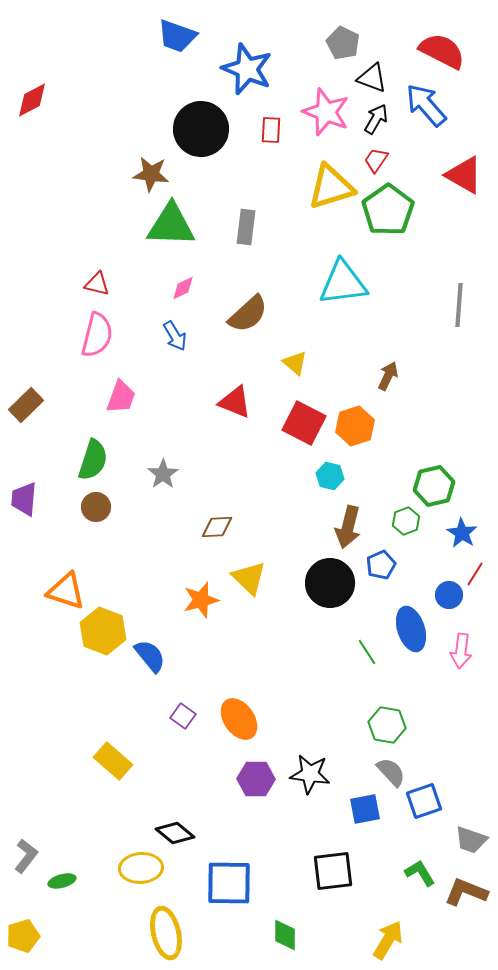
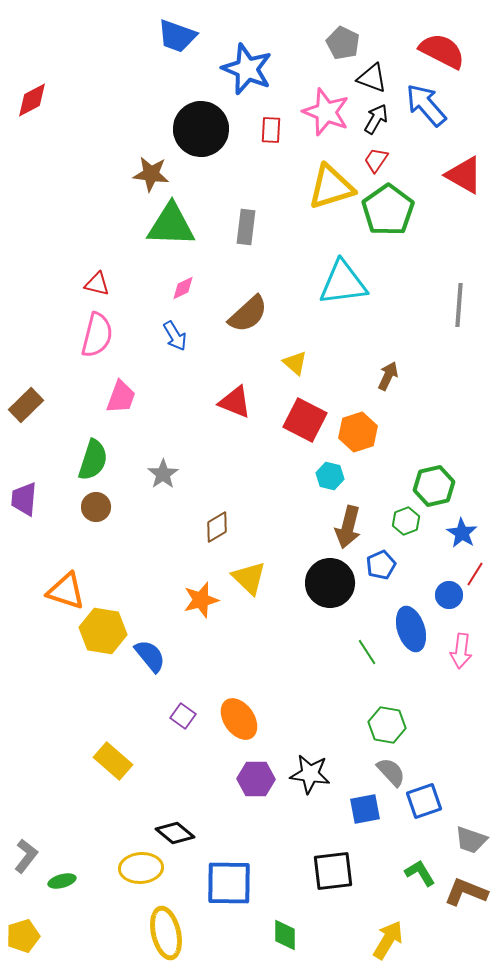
red square at (304, 423): moved 1 px right, 3 px up
orange hexagon at (355, 426): moved 3 px right, 6 px down
brown diamond at (217, 527): rotated 28 degrees counterclockwise
yellow hexagon at (103, 631): rotated 12 degrees counterclockwise
